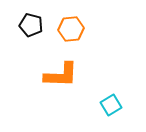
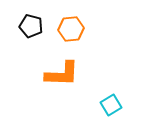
black pentagon: moved 1 px down
orange L-shape: moved 1 px right, 1 px up
